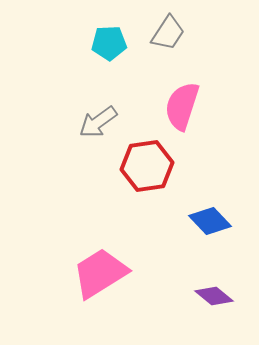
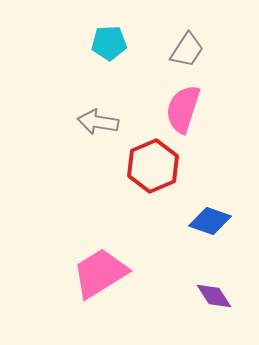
gray trapezoid: moved 19 px right, 17 px down
pink semicircle: moved 1 px right, 3 px down
gray arrow: rotated 45 degrees clockwise
red hexagon: moved 6 px right; rotated 15 degrees counterclockwise
blue diamond: rotated 27 degrees counterclockwise
purple diamond: rotated 18 degrees clockwise
